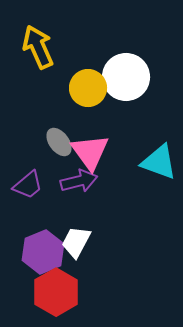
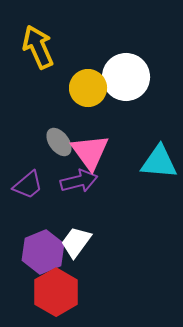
cyan triangle: rotated 15 degrees counterclockwise
white trapezoid: rotated 8 degrees clockwise
